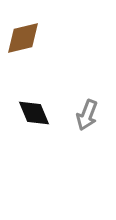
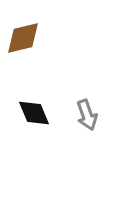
gray arrow: rotated 40 degrees counterclockwise
